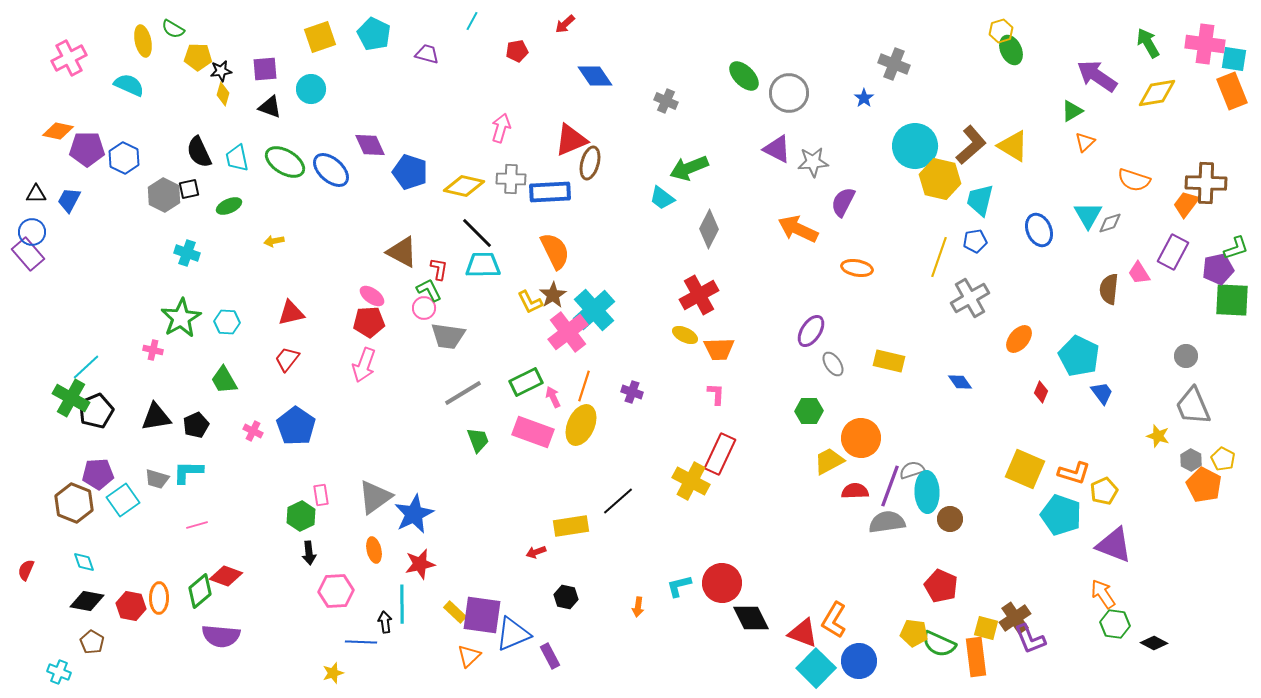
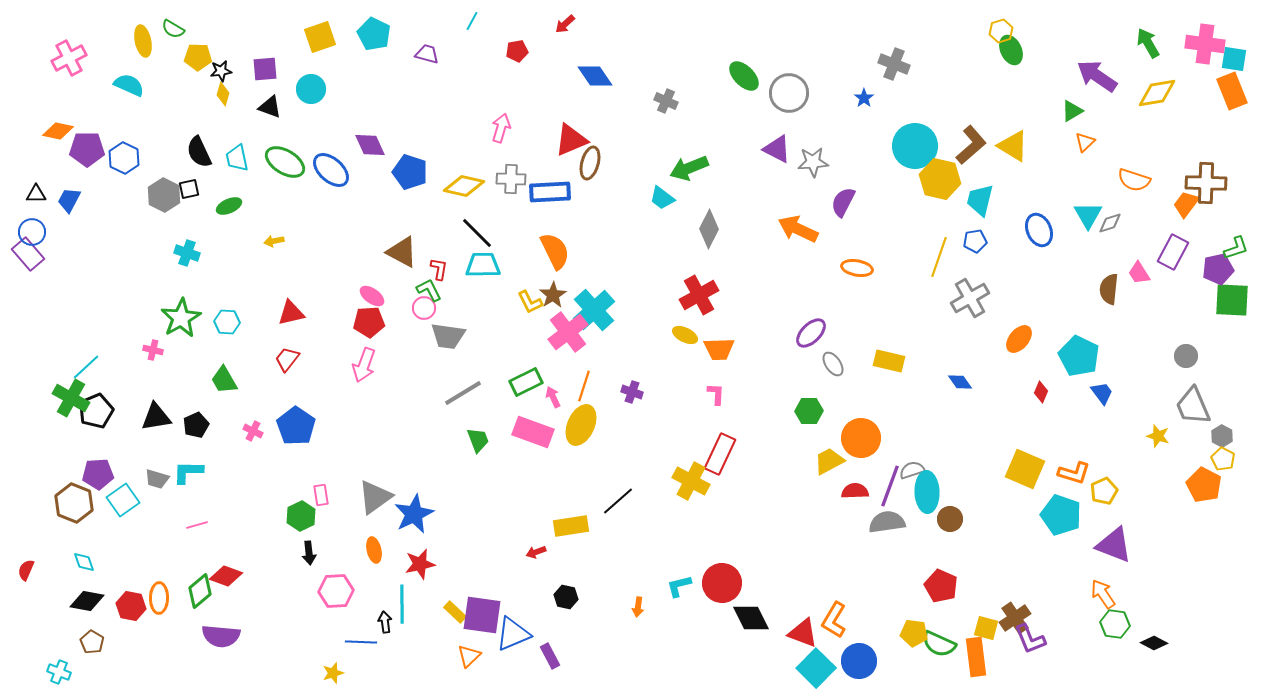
purple ellipse at (811, 331): moved 2 px down; rotated 12 degrees clockwise
gray hexagon at (1191, 460): moved 31 px right, 24 px up
